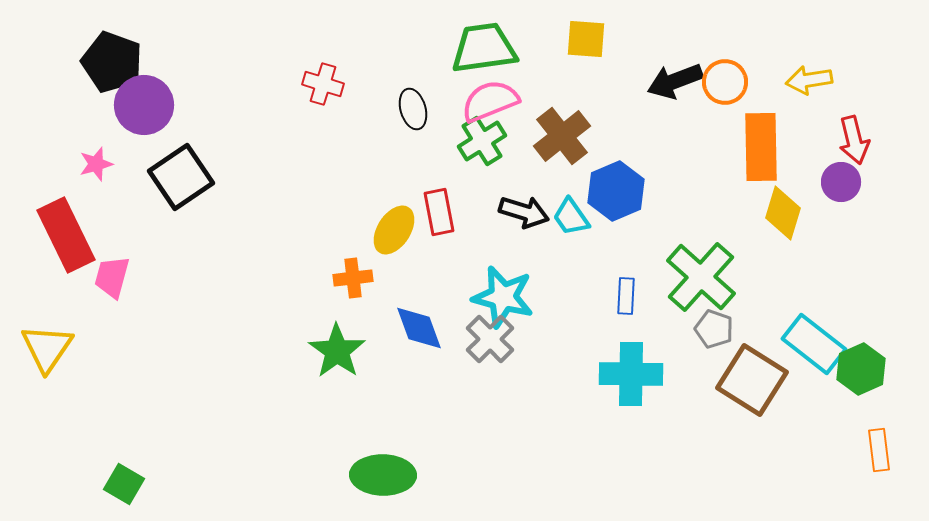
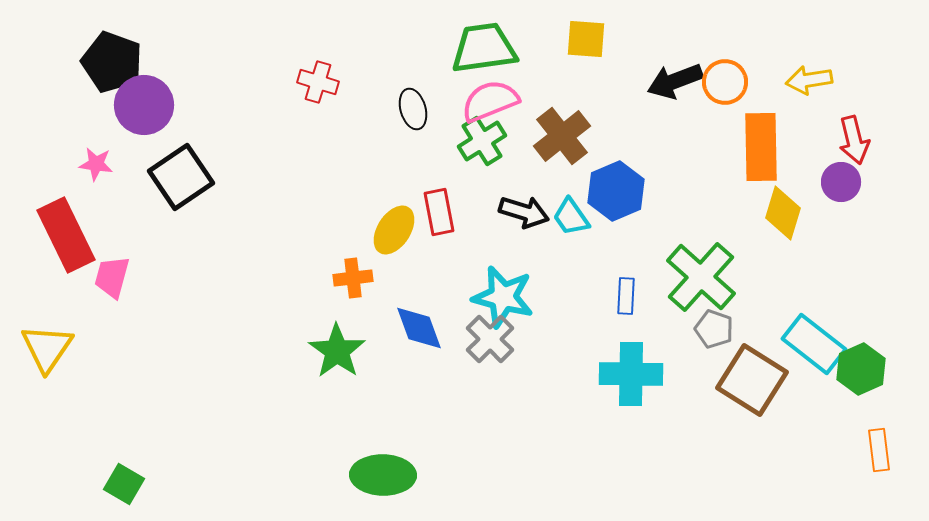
red cross at (323, 84): moved 5 px left, 2 px up
pink star at (96, 164): rotated 24 degrees clockwise
